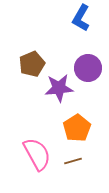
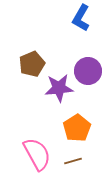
purple circle: moved 3 px down
